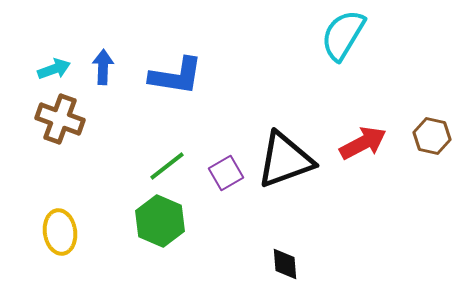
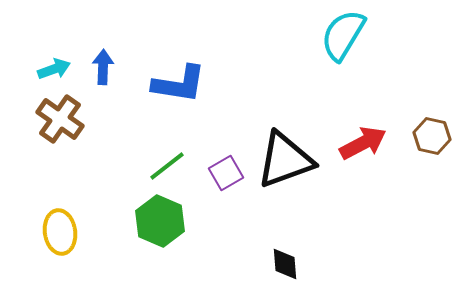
blue L-shape: moved 3 px right, 8 px down
brown cross: rotated 15 degrees clockwise
